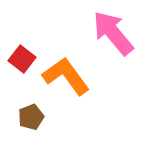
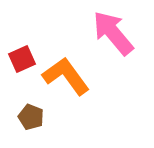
red square: rotated 28 degrees clockwise
brown pentagon: rotated 30 degrees counterclockwise
